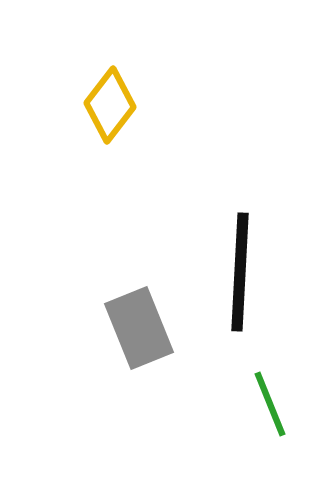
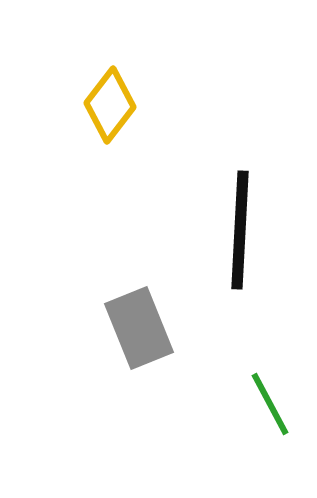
black line: moved 42 px up
green line: rotated 6 degrees counterclockwise
